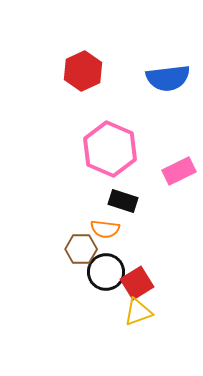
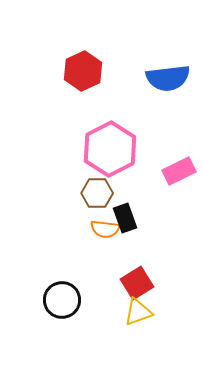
pink hexagon: rotated 10 degrees clockwise
black rectangle: moved 2 px right, 17 px down; rotated 52 degrees clockwise
brown hexagon: moved 16 px right, 56 px up
black circle: moved 44 px left, 28 px down
